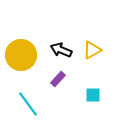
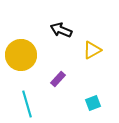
black arrow: moved 20 px up
cyan square: moved 8 px down; rotated 21 degrees counterclockwise
cyan line: moved 1 px left; rotated 20 degrees clockwise
